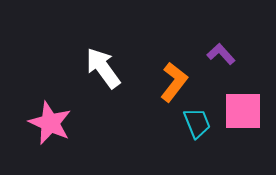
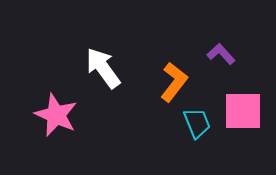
pink star: moved 6 px right, 8 px up
